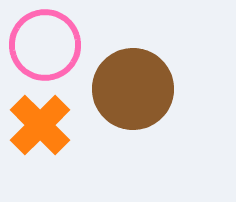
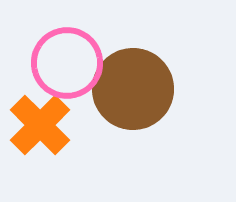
pink circle: moved 22 px right, 18 px down
